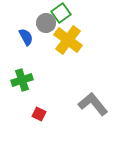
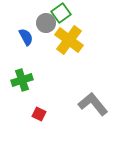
yellow cross: moved 1 px right
